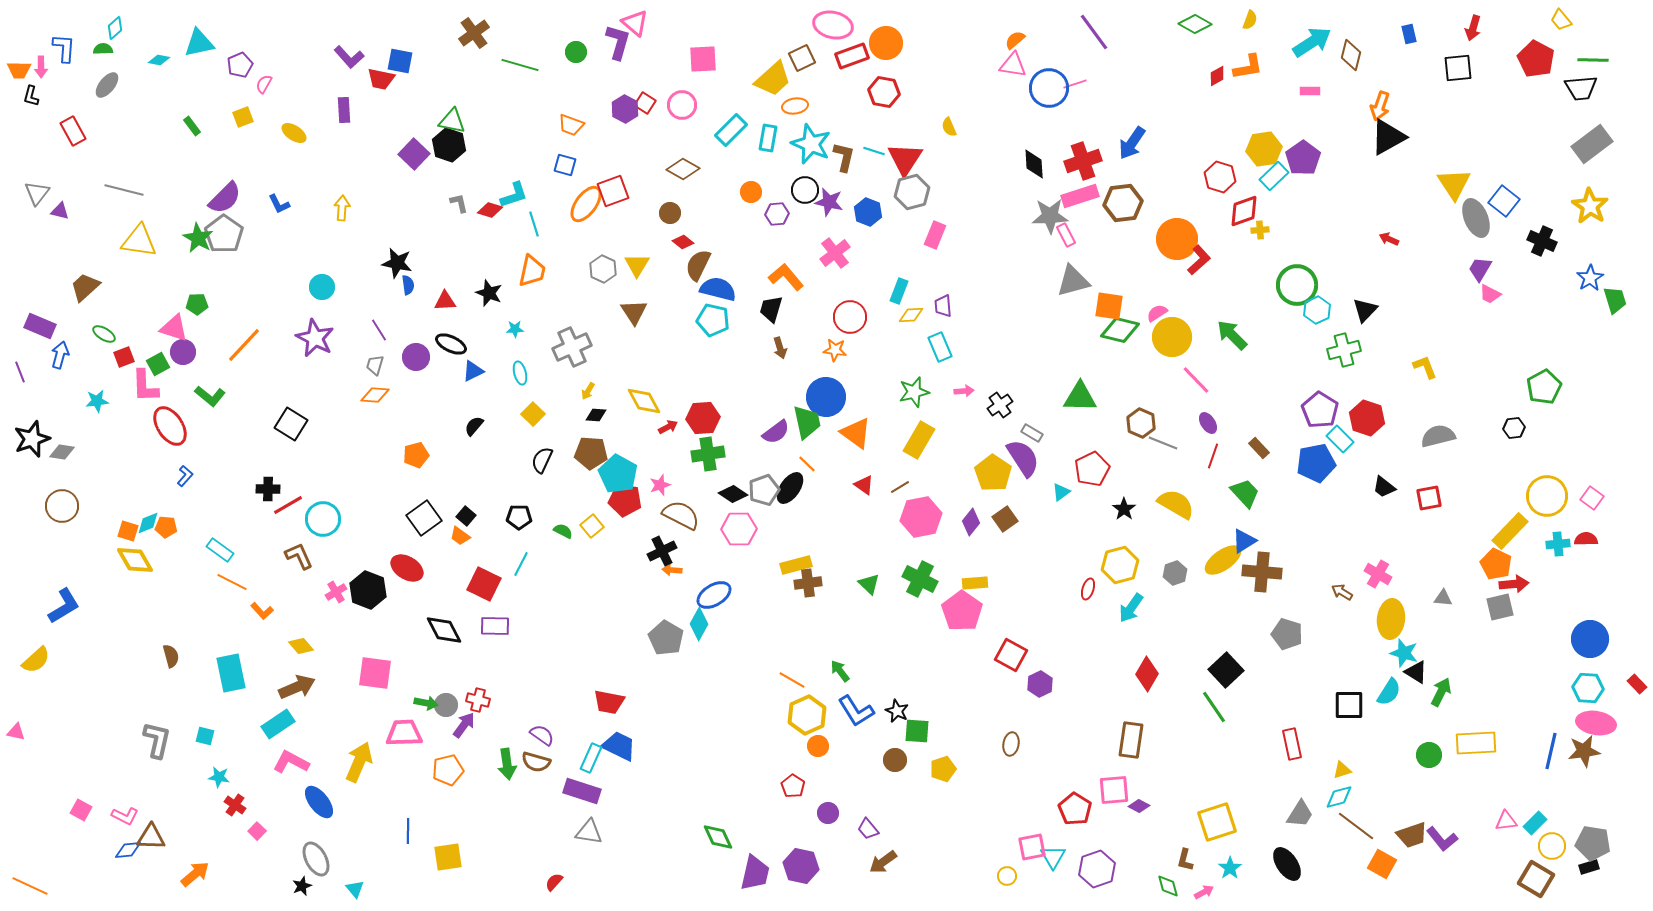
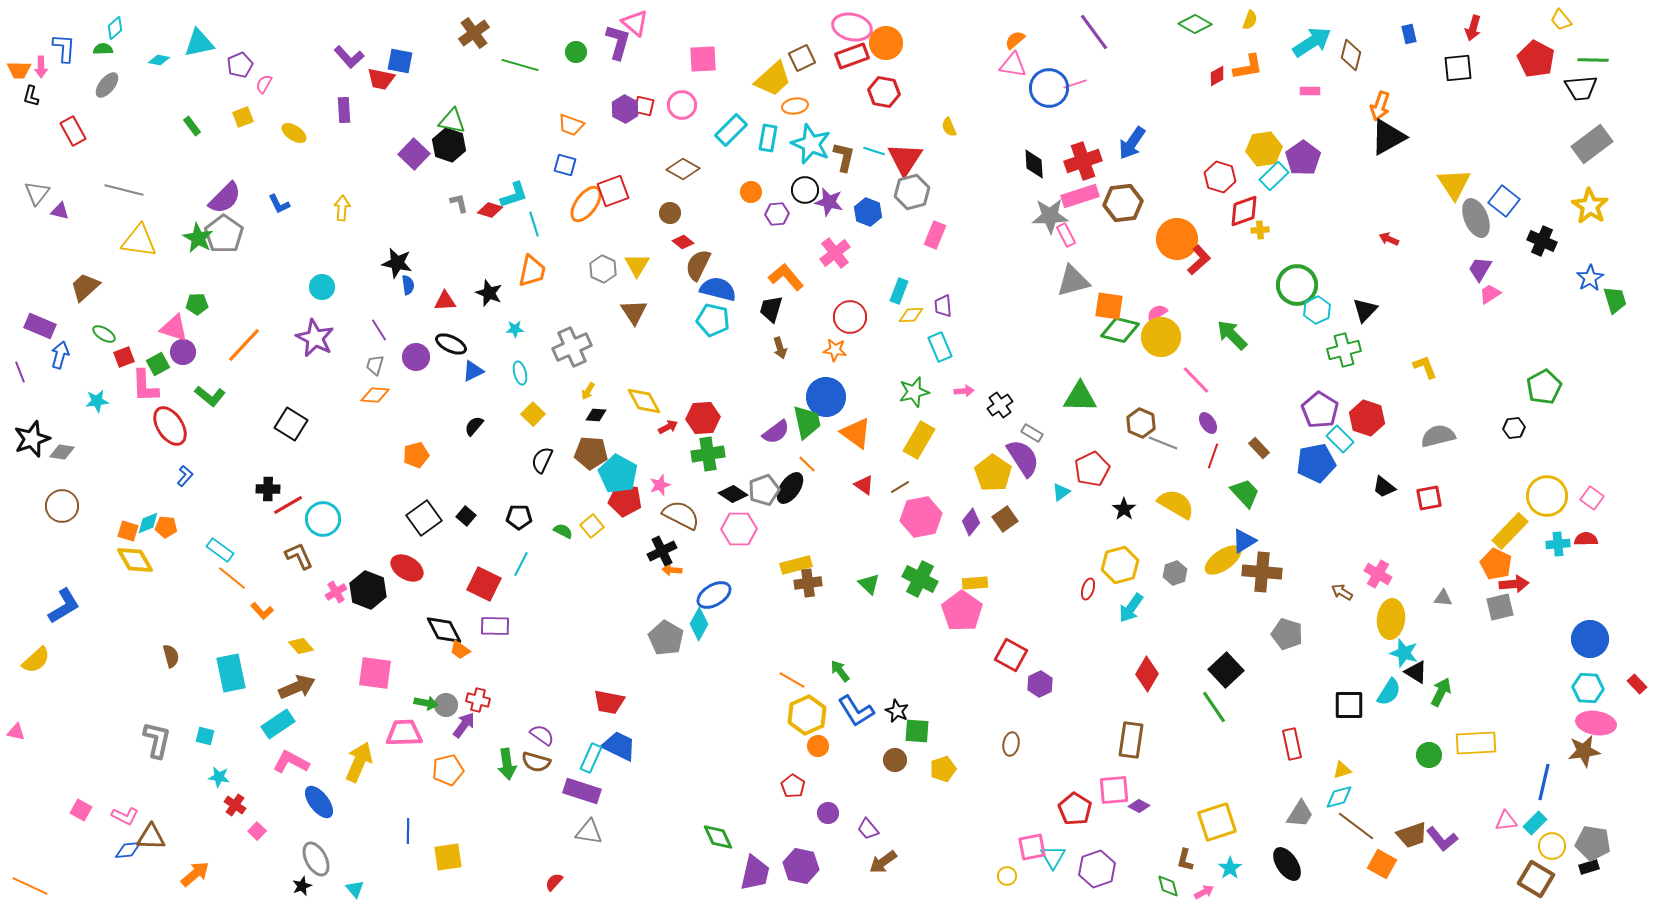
pink ellipse at (833, 25): moved 19 px right, 2 px down
red square at (645, 103): moved 1 px left, 3 px down; rotated 20 degrees counterclockwise
pink trapezoid at (1490, 294): rotated 120 degrees clockwise
yellow circle at (1172, 337): moved 11 px left
orange trapezoid at (460, 536): moved 114 px down
orange line at (232, 582): moved 4 px up; rotated 12 degrees clockwise
blue line at (1551, 751): moved 7 px left, 31 px down
